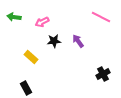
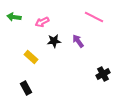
pink line: moved 7 px left
